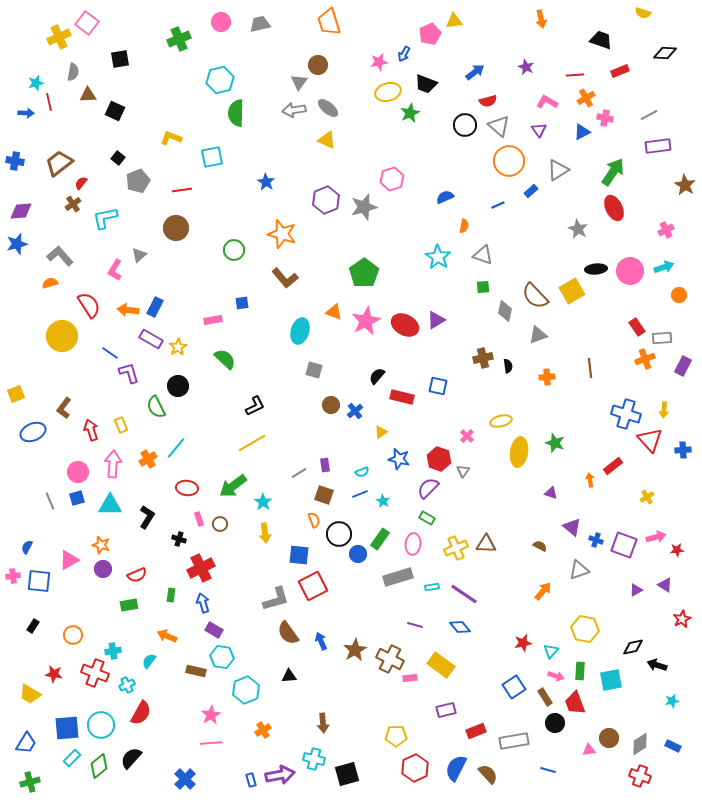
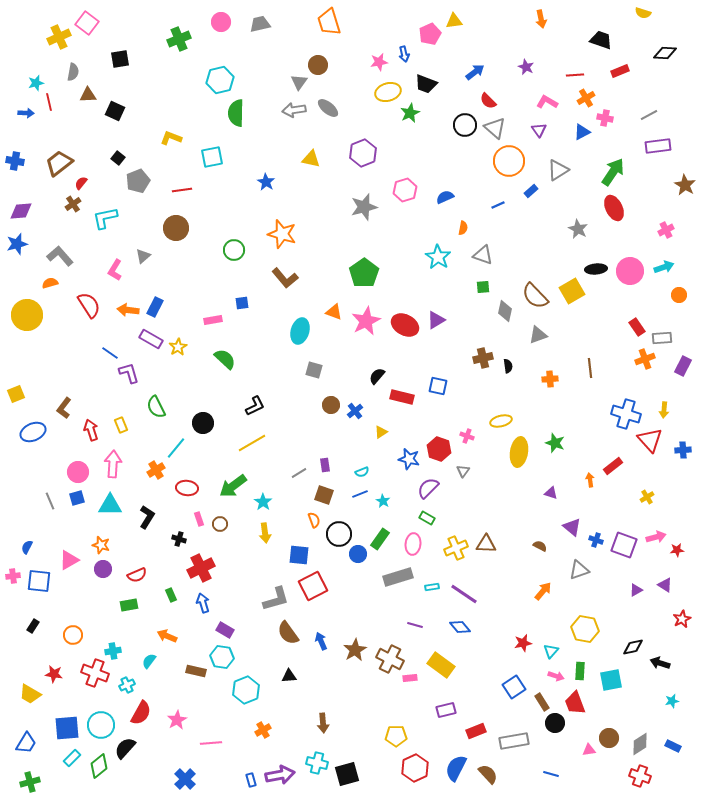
blue arrow at (404, 54): rotated 42 degrees counterclockwise
red semicircle at (488, 101): rotated 60 degrees clockwise
gray triangle at (499, 126): moved 4 px left, 2 px down
yellow triangle at (327, 140): moved 16 px left, 19 px down; rotated 12 degrees counterclockwise
pink hexagon at (392, 179): moved 13 px right, 11 px down
purple hexagon at (326, 200): moved 37 px right, 47 px up
orange semicircle at (464, 226): moved 1 px left, 2 px down
gray triangle at (139, 255): moved 4 px right, 1 px down
yellow circle at (62, 336): moved 35 px left, 21 px up
orange cross at (547, 377): moved 3 px right, 2 px down
black circle at (178, 386): moved 25 px right, 37 px down
pink cross at (467, 436): rotated 24 degrees counterclockwise
orange cross at (148, 459): moved 8 px right, 11 px down
blue star at (399, 459): moved 10 px right
red hexagon at (439, 459): moved 10 px up
green rectangle at (171, 595): rotated 32 degrees counterclockwise
purple rectangle at (214, 630): moved 11 px right
black arrow at (657, 665): moved 3 px right, 2 px up
brown rectangle at (545, 697): moved 3 px left, 5 px down
pink star at (211, 715): moved 34 px left, 5 px down
black semicircle at (131, 758): moved 6 px left, 10 px up
cyan cross at (314, 759): moved 3 px right, 4 px down
blue line at (548, 770): moved 3 px right, 4 px down
